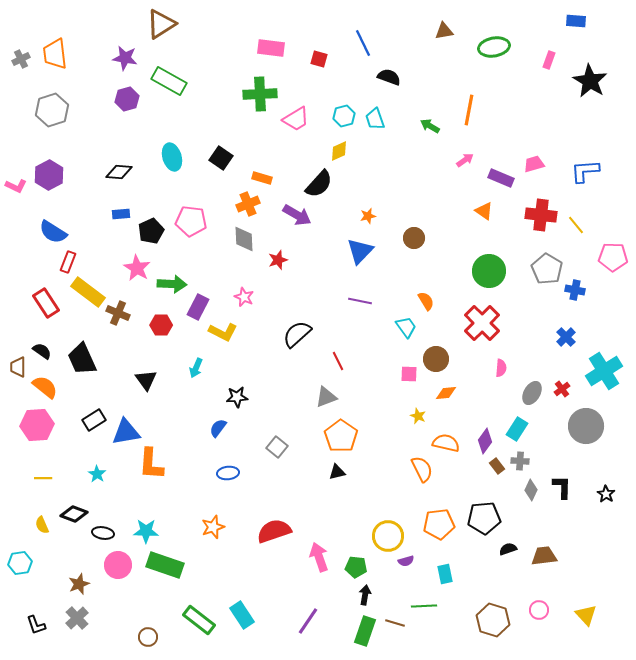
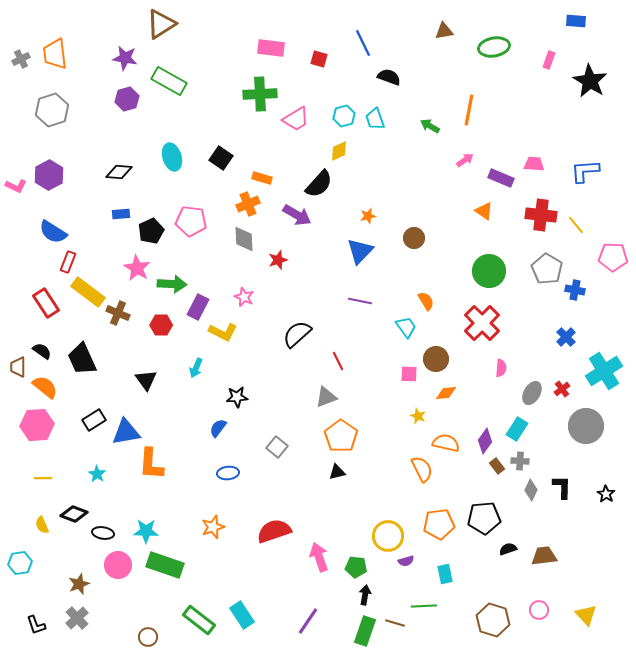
pink trapezoid at (534, 164): rotated 20 degrees clockwise
